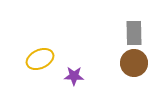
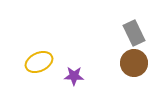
gray rectangle: rotated 25 degrees counterclockwise
yellow ellipse: moved 1 px left, 3 px down
